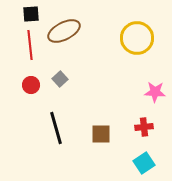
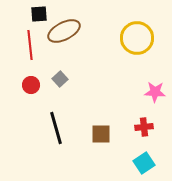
black square: moved 8 px right
